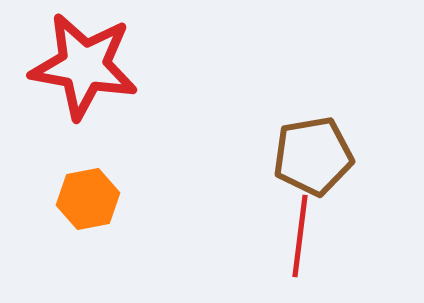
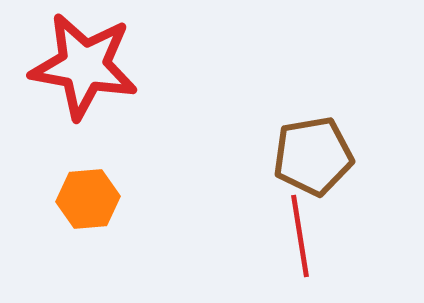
orange hexagon: rotated 6 degrees clockwise
red line: rotated 16 degrees counterclockwise
